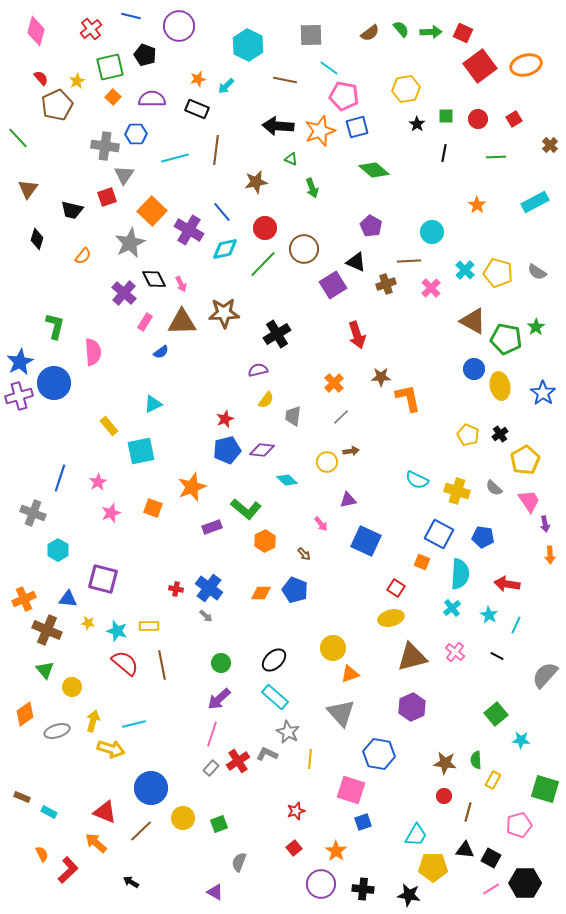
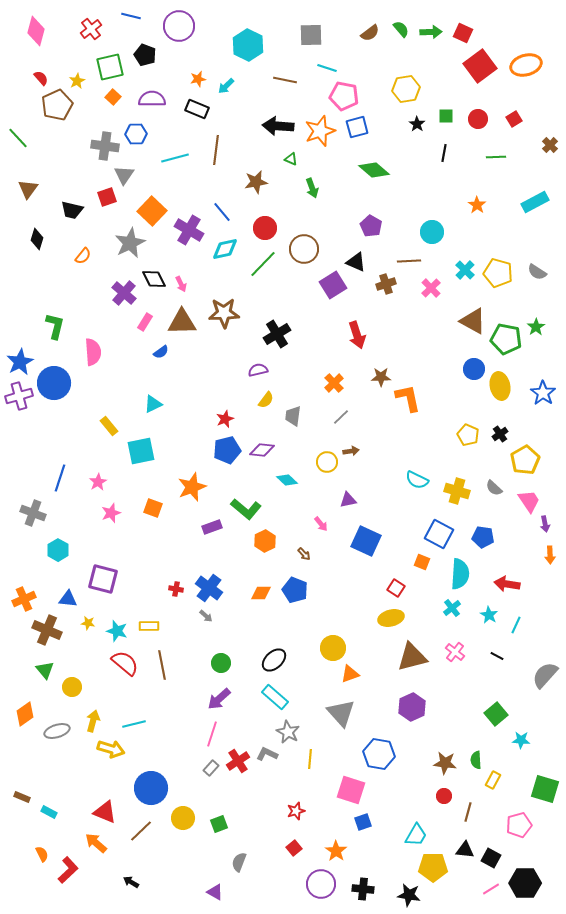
cyan line at (329, 68): moved 2 px left; rotated 18 degrees counterclockwise
